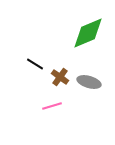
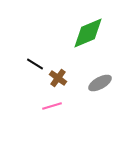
brown cross: moved 2 px left, 1 px down
gray ellipse: moved 11 px right, 1 px down; rotated 45 degrees counterclockwise
